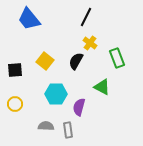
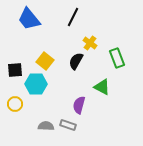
black line: moved 13 px left
cyan hexagon: moved 20 px left, 10 px up
purple semicircle: moved 2 px up
gray rectangle: moved 5 px up; rotated 63 degrees counterclockwise
